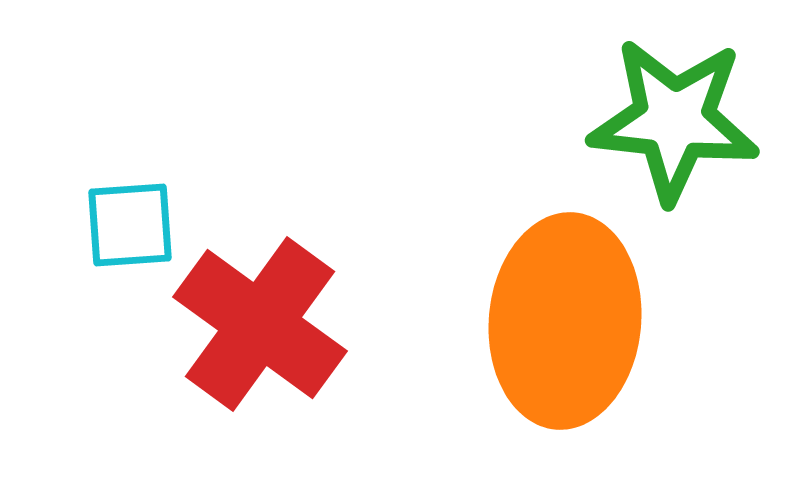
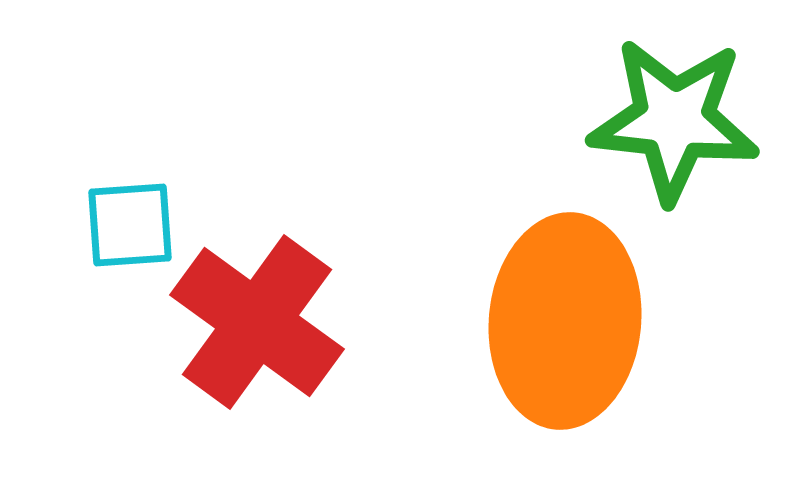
red cross: moved 3 px left, 2 px up
